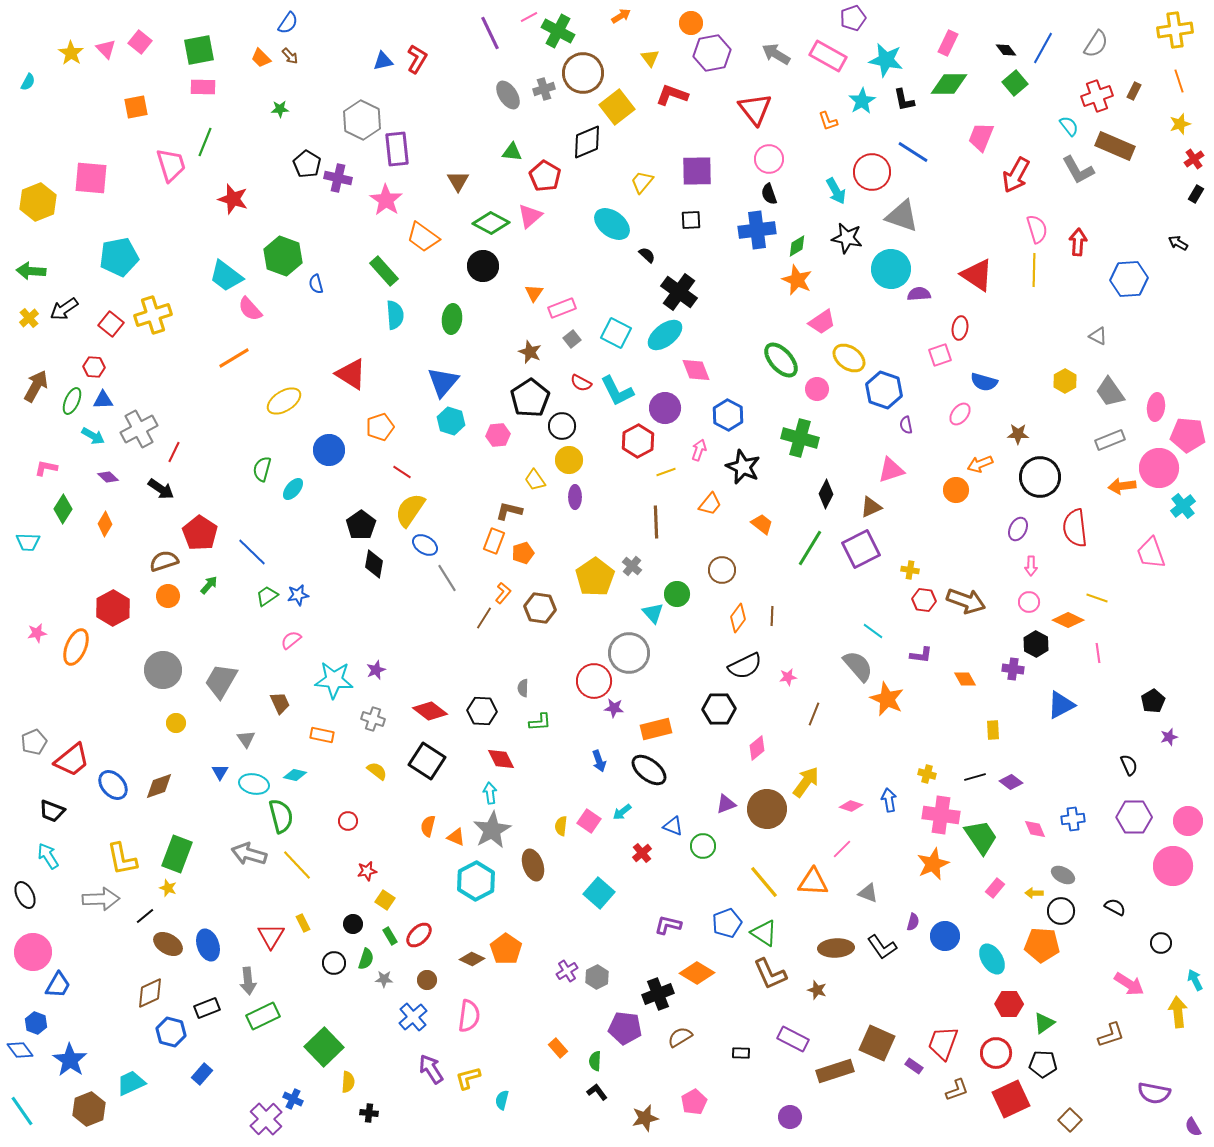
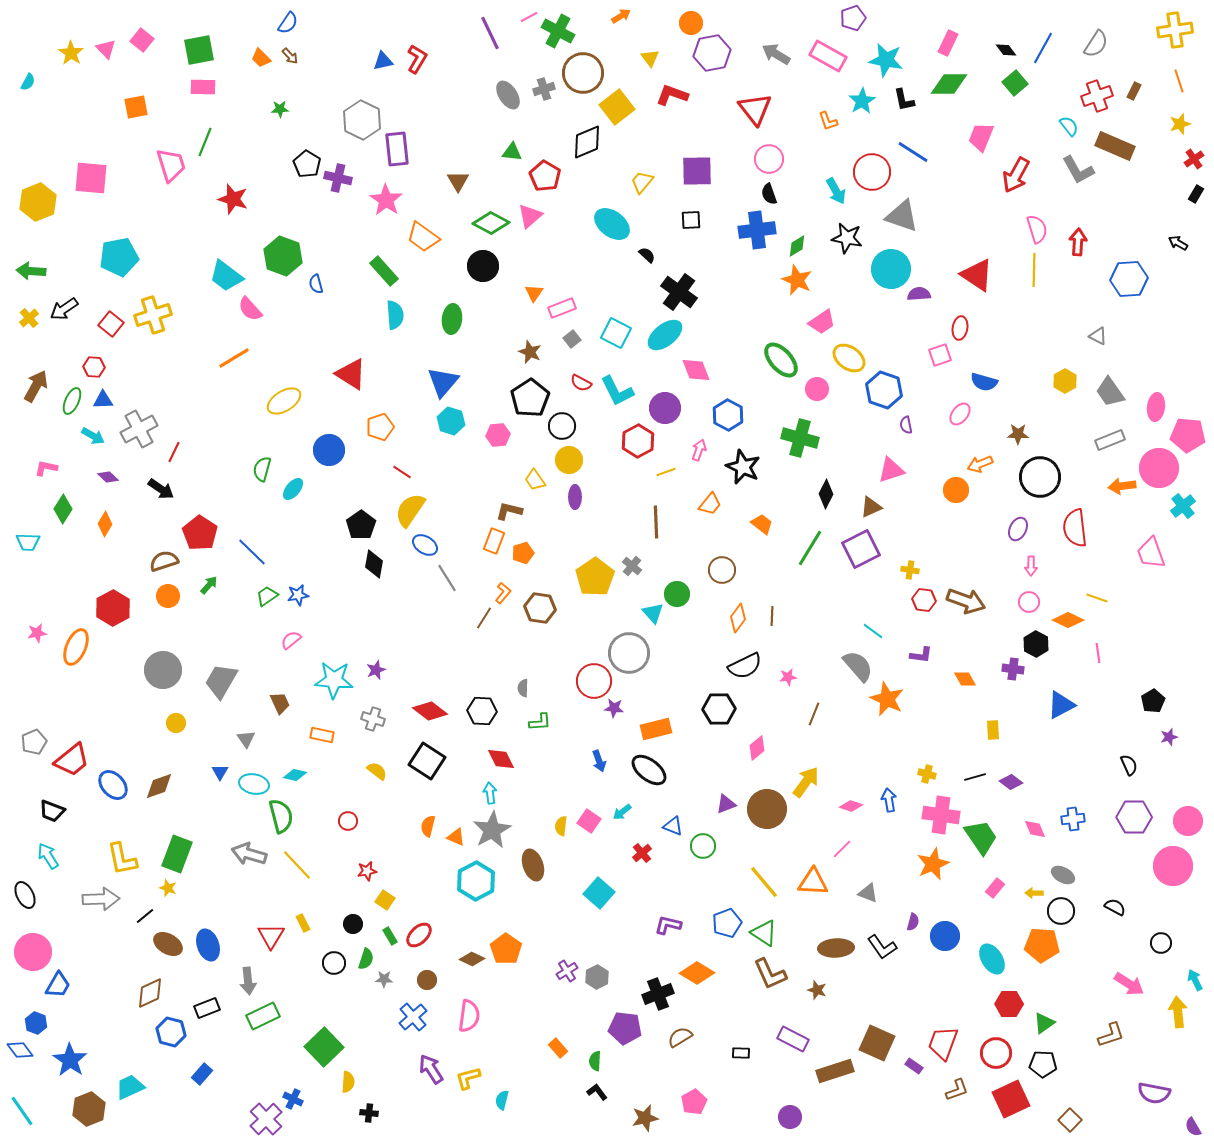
pink square at (140, 42): moved 2 px right, 2 px up
cyan trapezoid at (131, 1083): moved 1 px left, 4 px down
